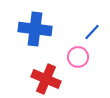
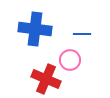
blue line: moved 10 px left, 2 px down; rotated 48 degrees clockwise
pink circle: moved 8 px left, 3 px down
